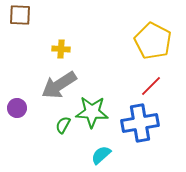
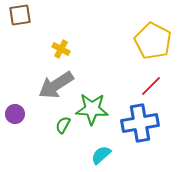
brown square: rotated 10 degrees counterclockwise
yellow cross: rotated 24 degrees clockwise
gray arrow: moved 3 px left
purple circle: moved 2 px left, 6 px down
green star: moved 3 px up
